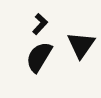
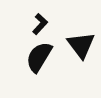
black triangle: rotated 12 degrees counterclockwise
